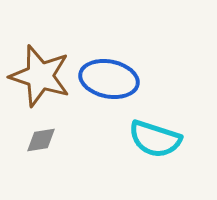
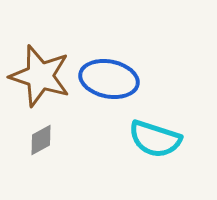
gray diamond: rotated 20 degrees counterclockwise
